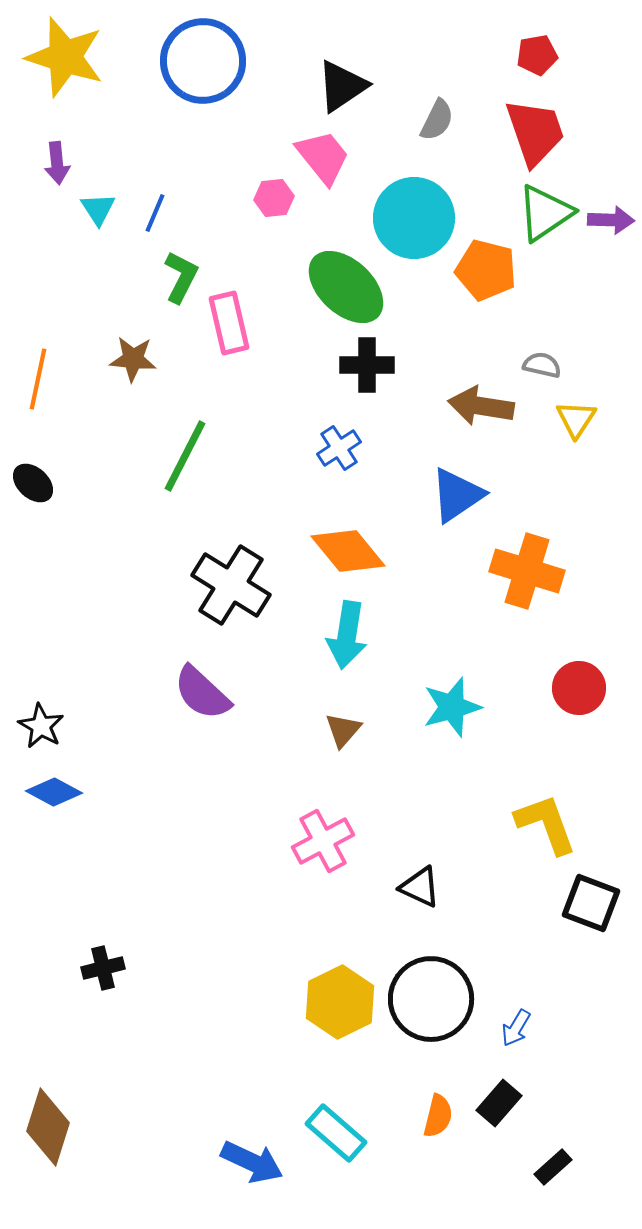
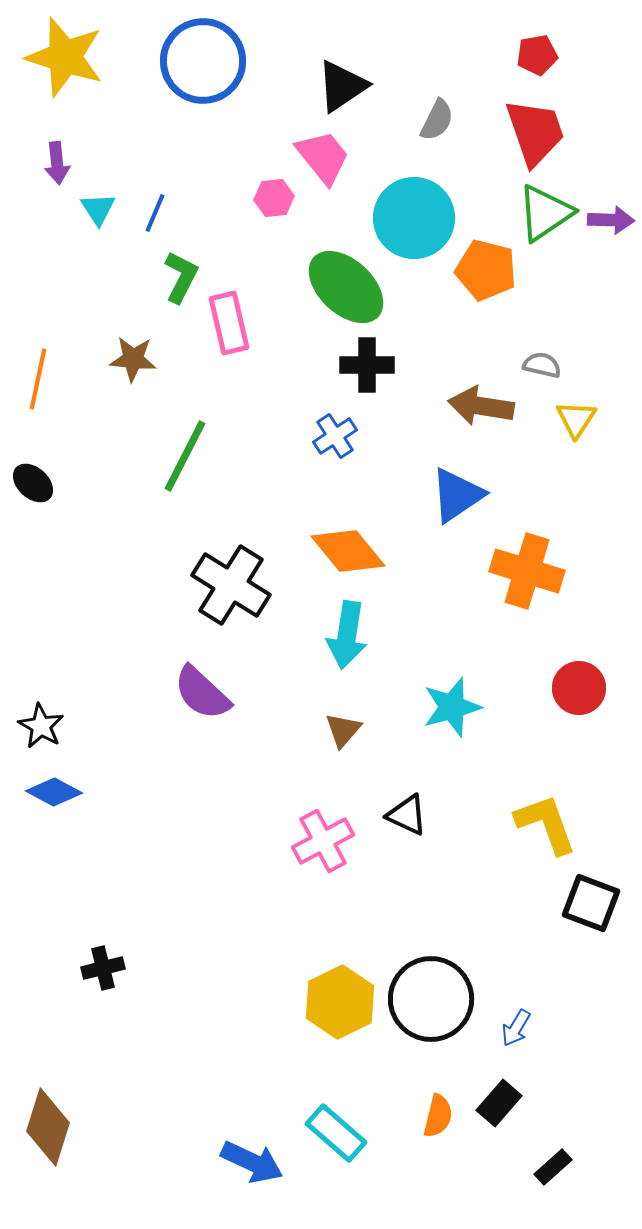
blue cross at (339, 448): moved 4 px left, 12 px up
black triangle at (420, 887): moved 13 px left, 72 px up
